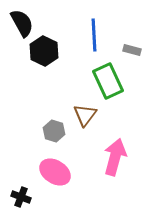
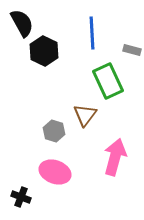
blue line: moved 2 px left, 2 px up
pink ellipse: rotated 12 degrees counterclockwise
